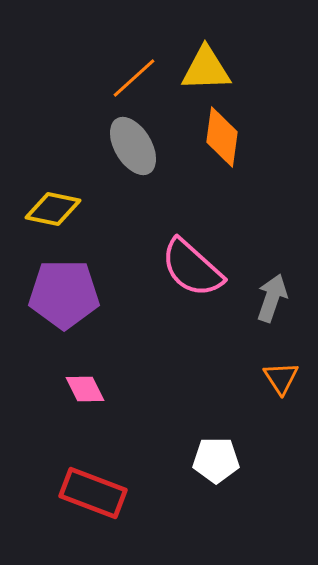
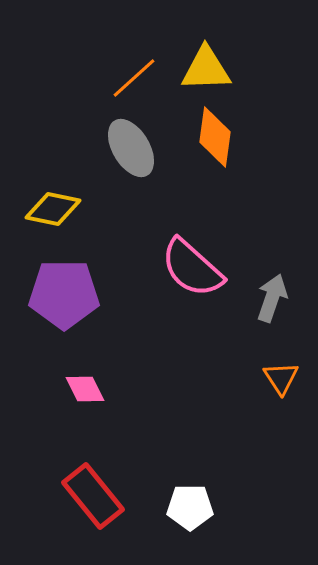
orange diamond: moved 7 px left
gray ellipse: moved 2 px left, 2 px down
white pentagon: moved 26 px left, 47 px down
red rectangle: moved 3 px down; rotated 30 degrees clockwise
